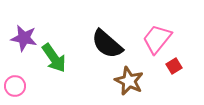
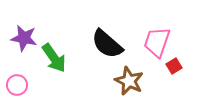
pink trapezoid: moved 3 px down; rotated 20 degrees counterclockwise
pink circle: moved 2 px right, 1 px up
